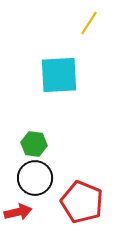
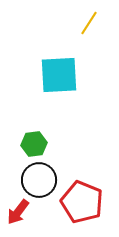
green hexagon: rotated 15 degrees counterclockwise
black circle: moved 4 px right, 2 px down
red arrow: rotated 140 degrees clockwise
